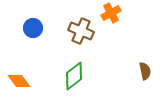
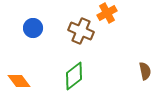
orange cross: moved 4 px left
